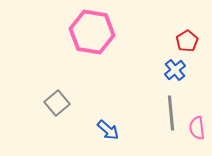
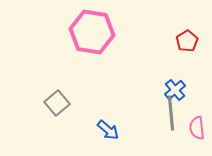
blue cross: moved 20 px down
